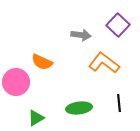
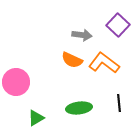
gray arrow: moved 1 px right
orange semicircle: moved 30 px right, 2 px up
